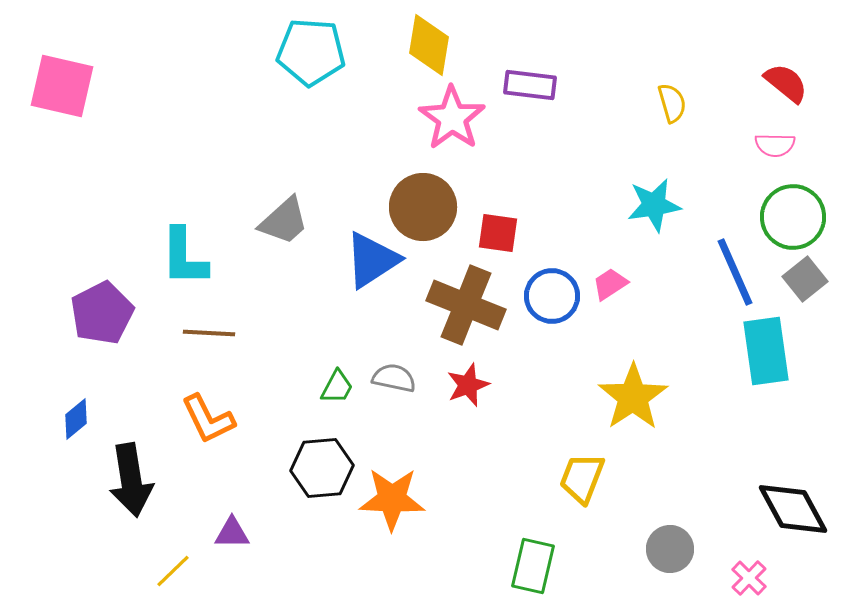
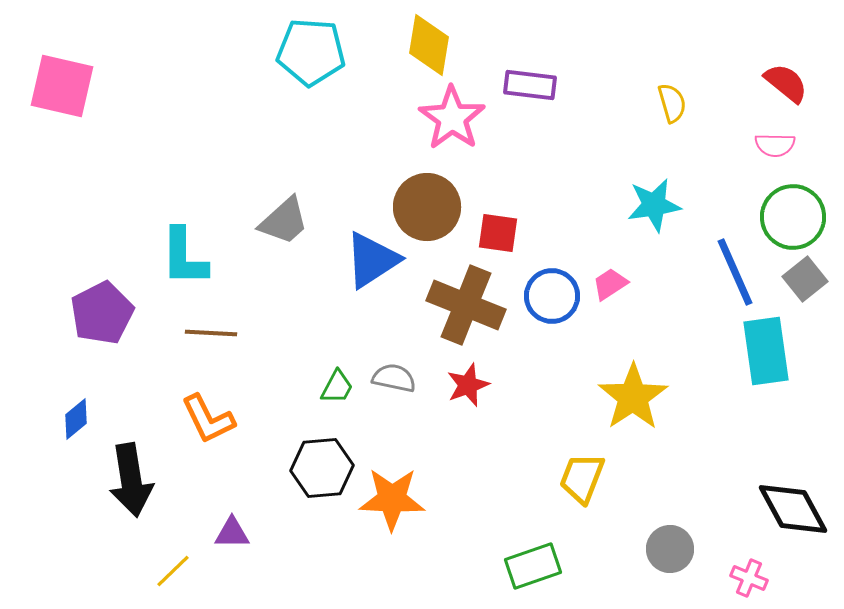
brown circle: moved 4 px right
brown line: moved 2 px right
green rectangle: rotated 58 degrees clockwise
pink cross: rotated 21 degrees counterclockwise
